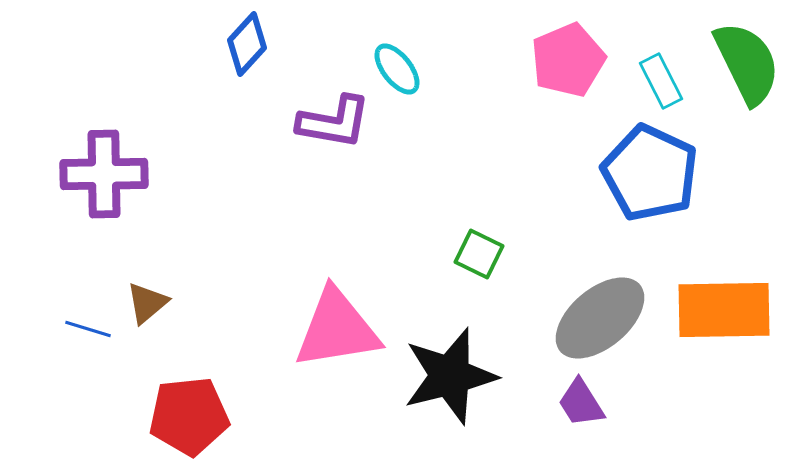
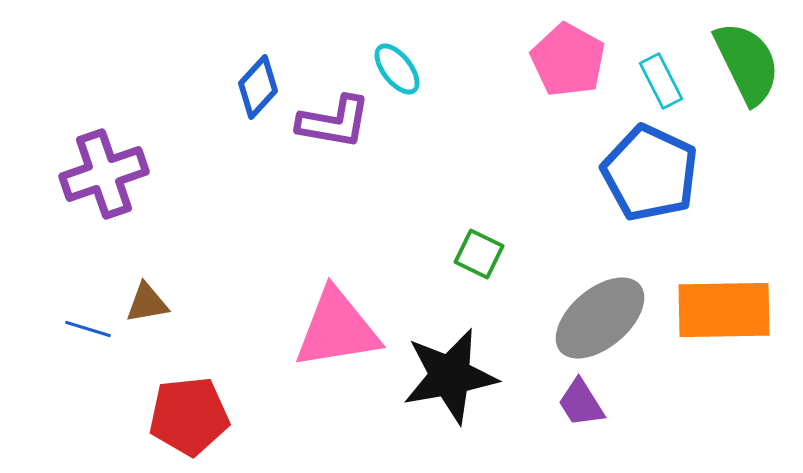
blue diamond: moved 11 px right, 43 px down
pink pentagon: rotated 20 degrees counterclockwise
purple cross: rotated 18 degrees counterclockwise
brown triangle: rotated 30 degrees clockwise
black star: rotated 4 degrees clockwise
